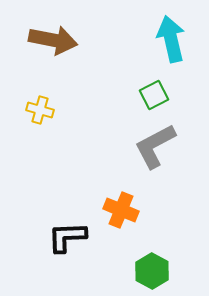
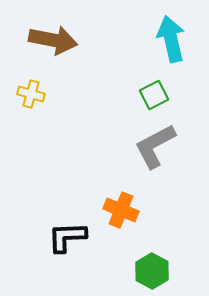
yellow cross: moved 9 px left, 16 px up
